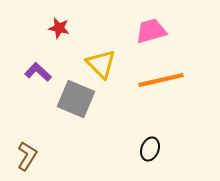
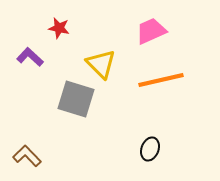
pink trapezoid: rotated 8 degrees counterclockwise
purple L-shape: moved 8 px left, 15 px up
gray square: rotated 6 degrees counterclockwise
brown L-shape: rotated 76 degrees counterclockwise
